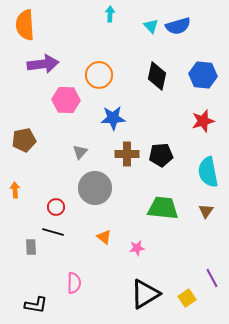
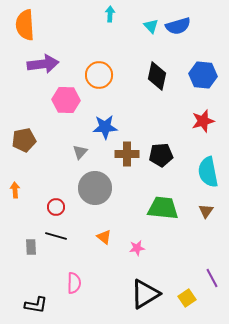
blue star: moved 8 px left, 9 px down
black line: moved 3 px right, 4 px down
